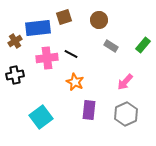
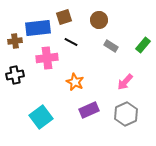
brown cross: rotated 24 degrees clockwise
black line: moved 12 px up
purple rectangle: rotated 60 degrees clockwise
